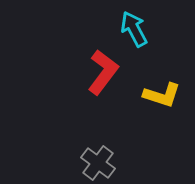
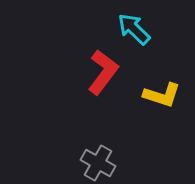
cyan arrow: rotated 18 degrees counterclockwise
gray cross: rotated 8 degrees counterclockwise
